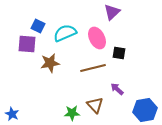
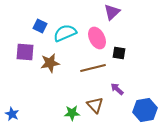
blue square: moved 2 px right
purple square: moved 2 px left, 8 px down
